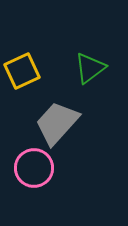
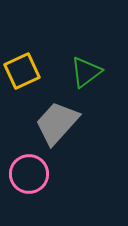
green triangle: moved 4 px left, 4 px down
pink circle: moved 5 px left, 6 px down
